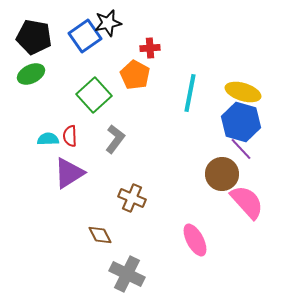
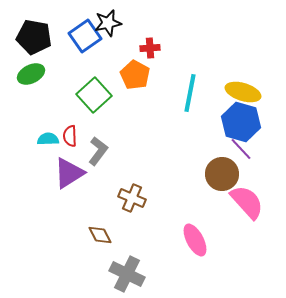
gray L-shape: moved 17 px left, 12 px down
